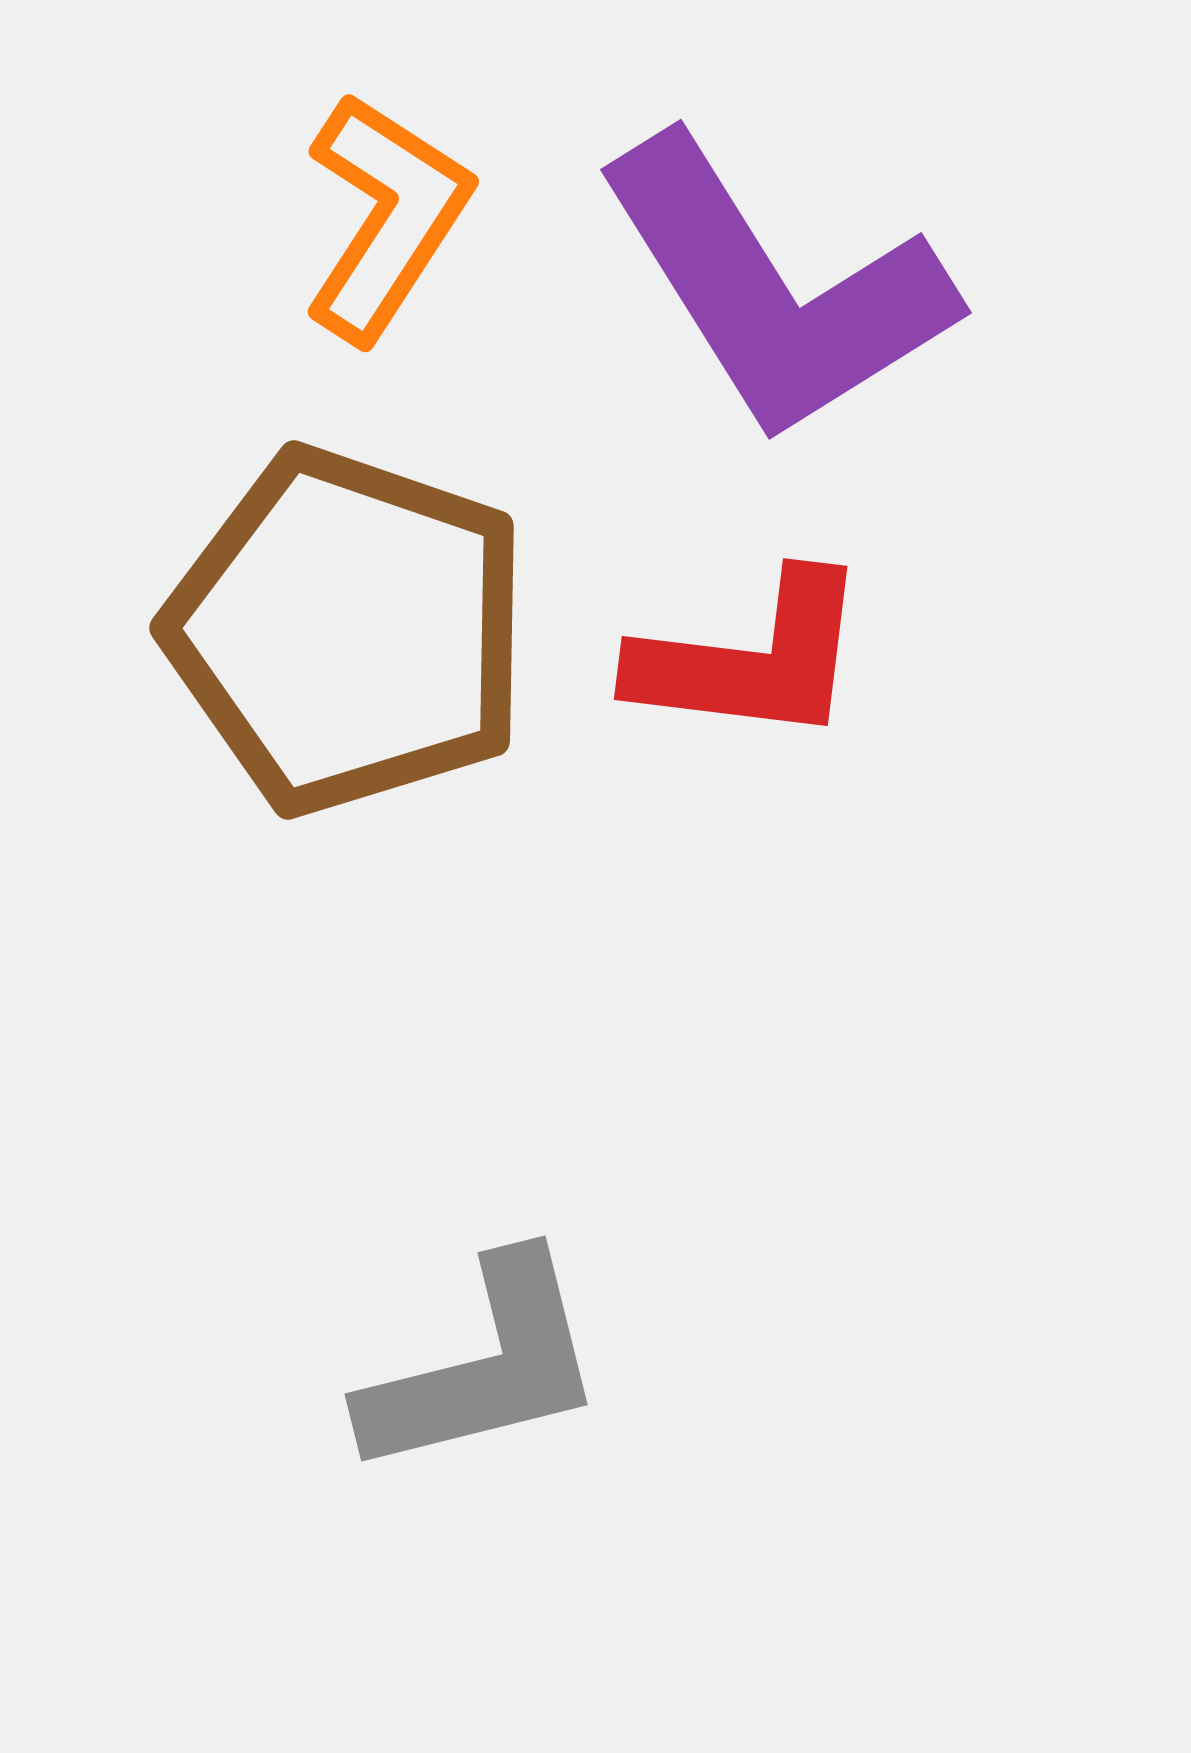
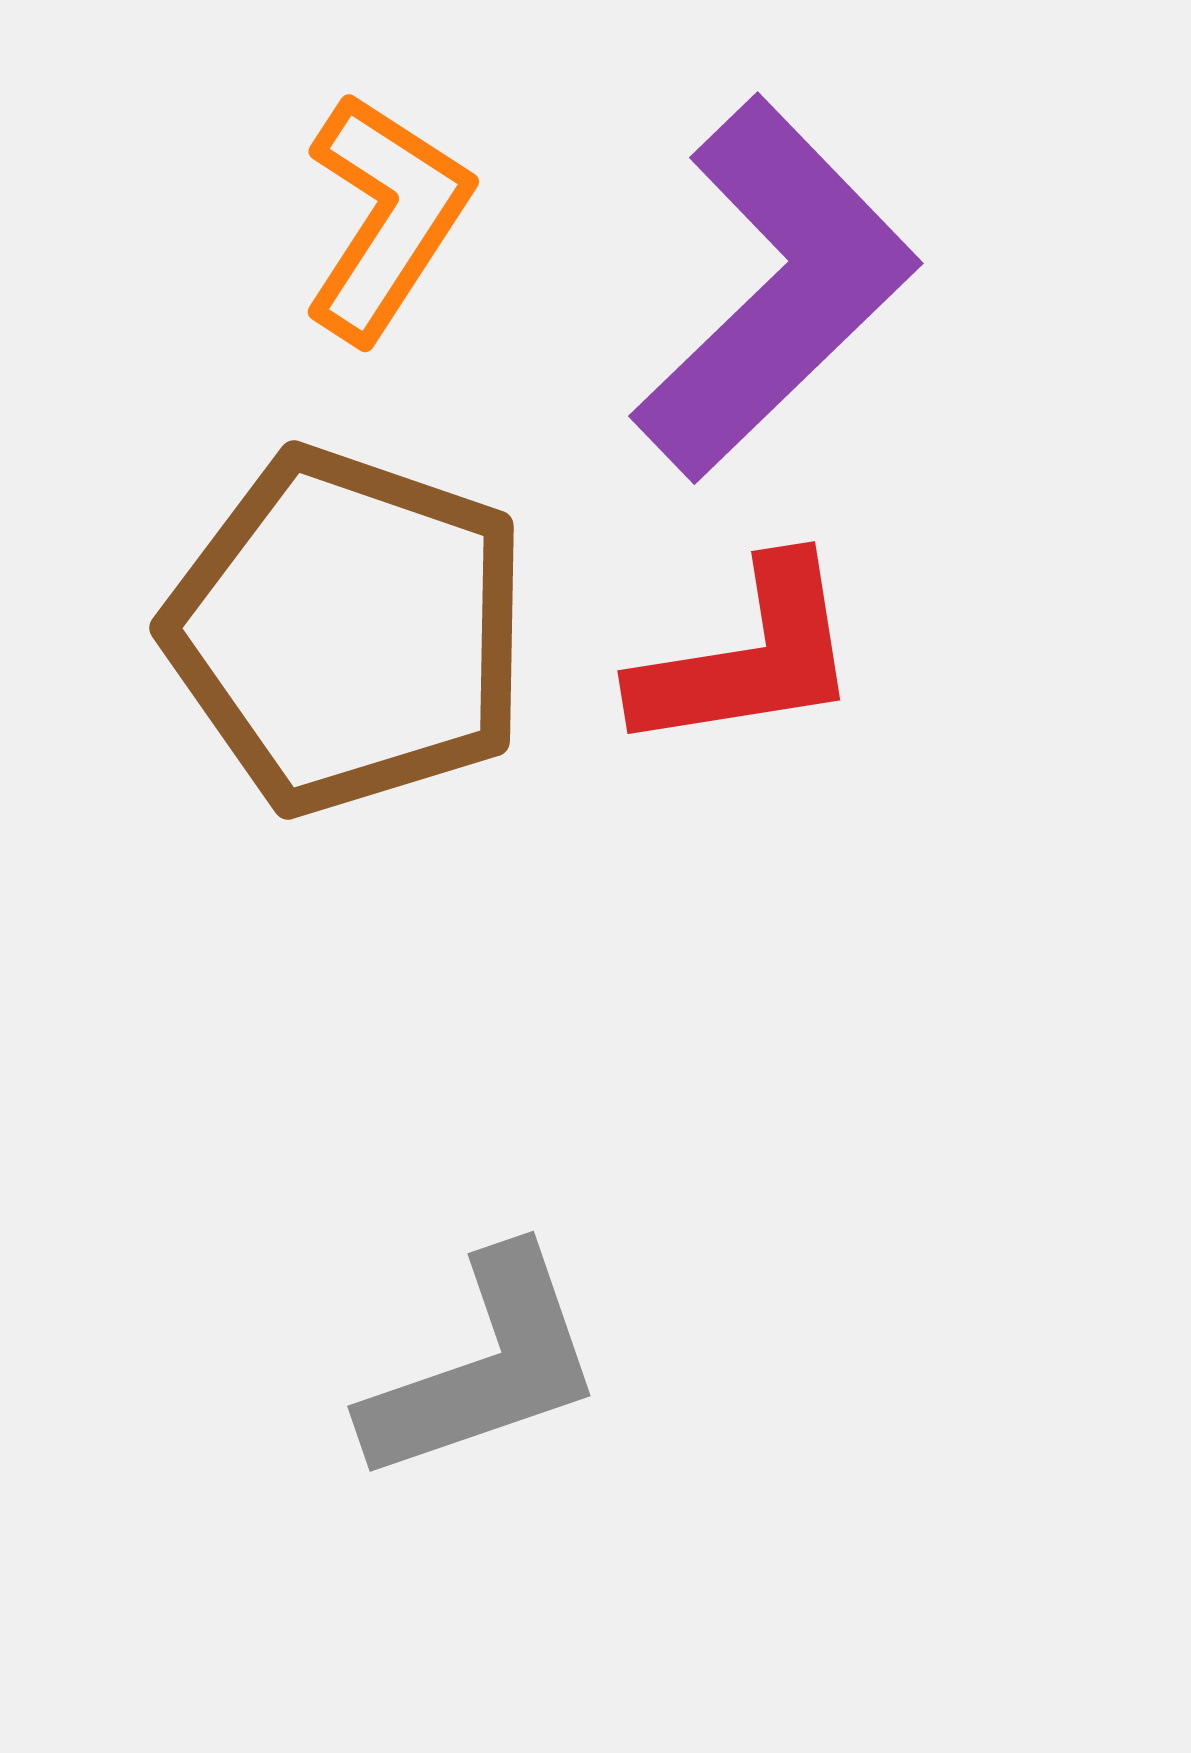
purple L-shape: rotated 102 degrees counterclockwise
red L-shape: moved 3 px left, 2 px up; rotated 16 degrees counterclockwise
gray L-shape: rotated 5 degrees counterclockwise
